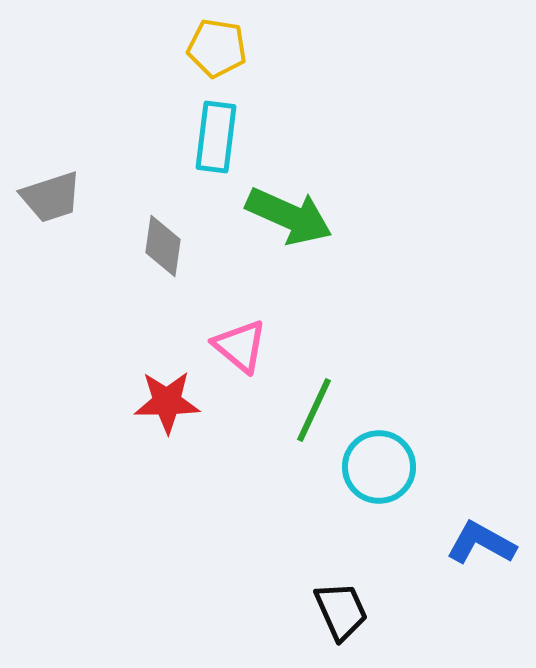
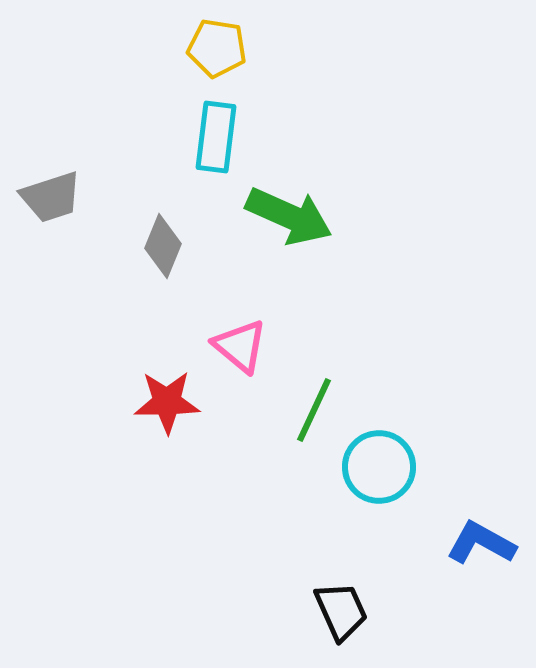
gray diamond: rotated 14 degrees clockwise
